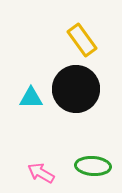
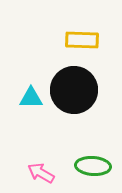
yellow rectangle: rotated 52 degrees counterclockwise
black circle: moved 2 px left, 1 px down
